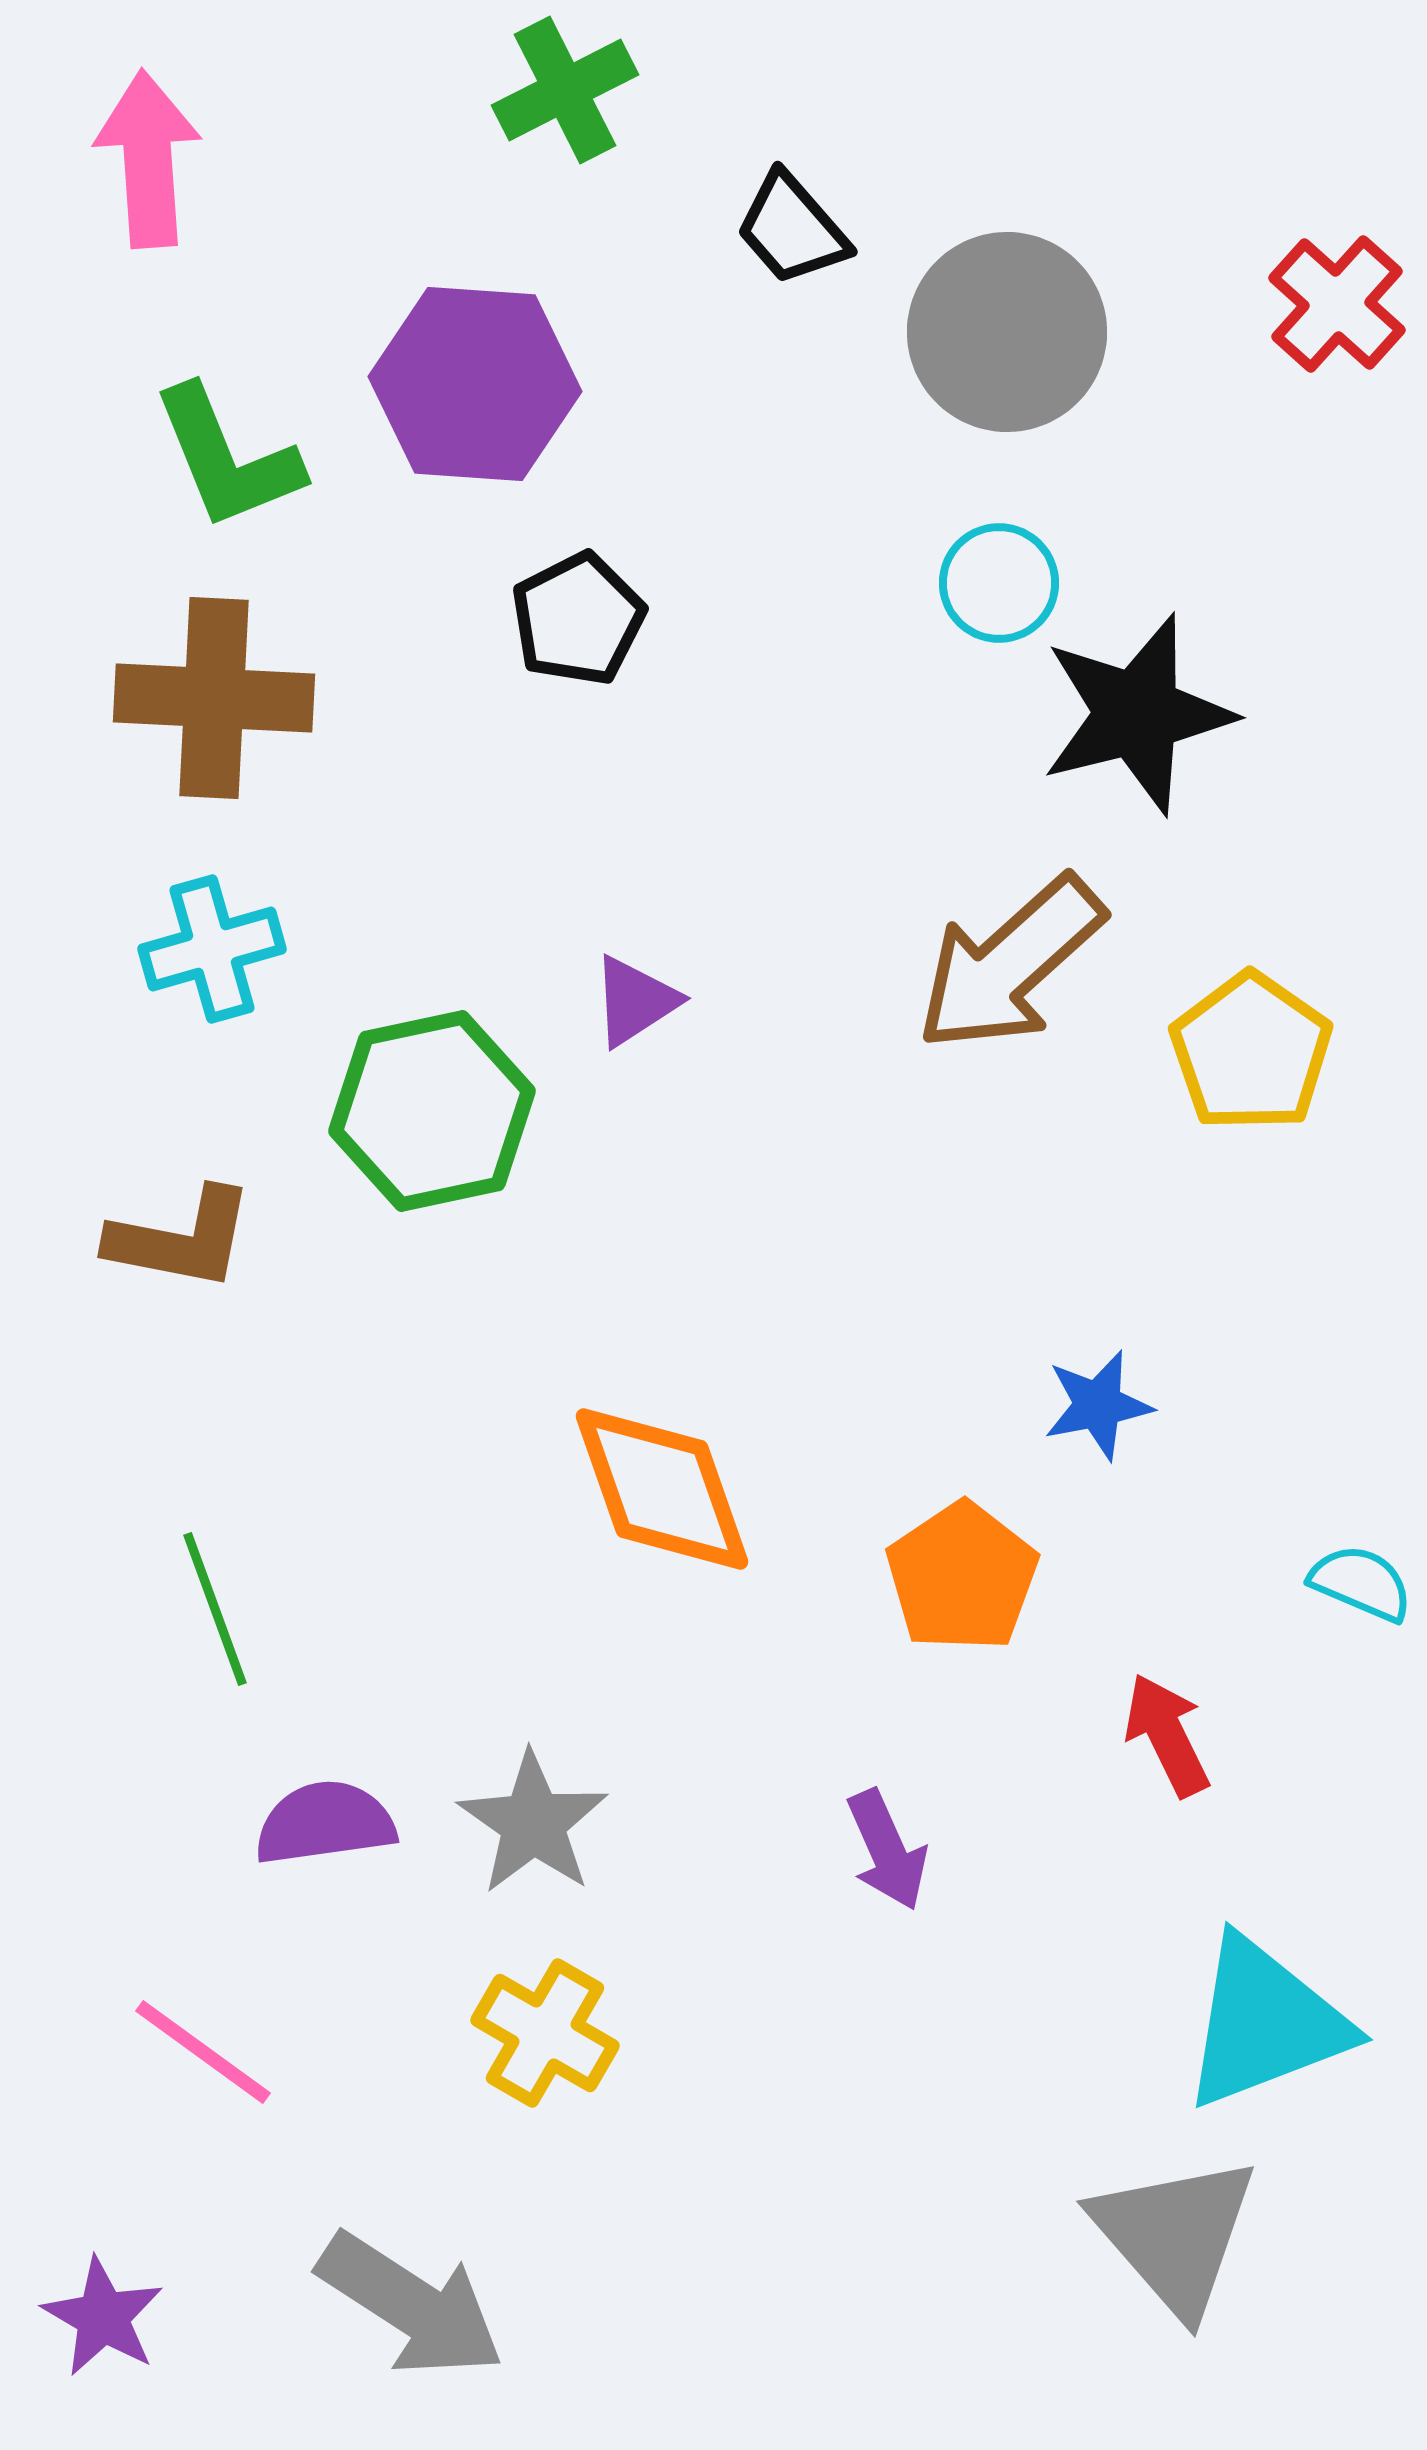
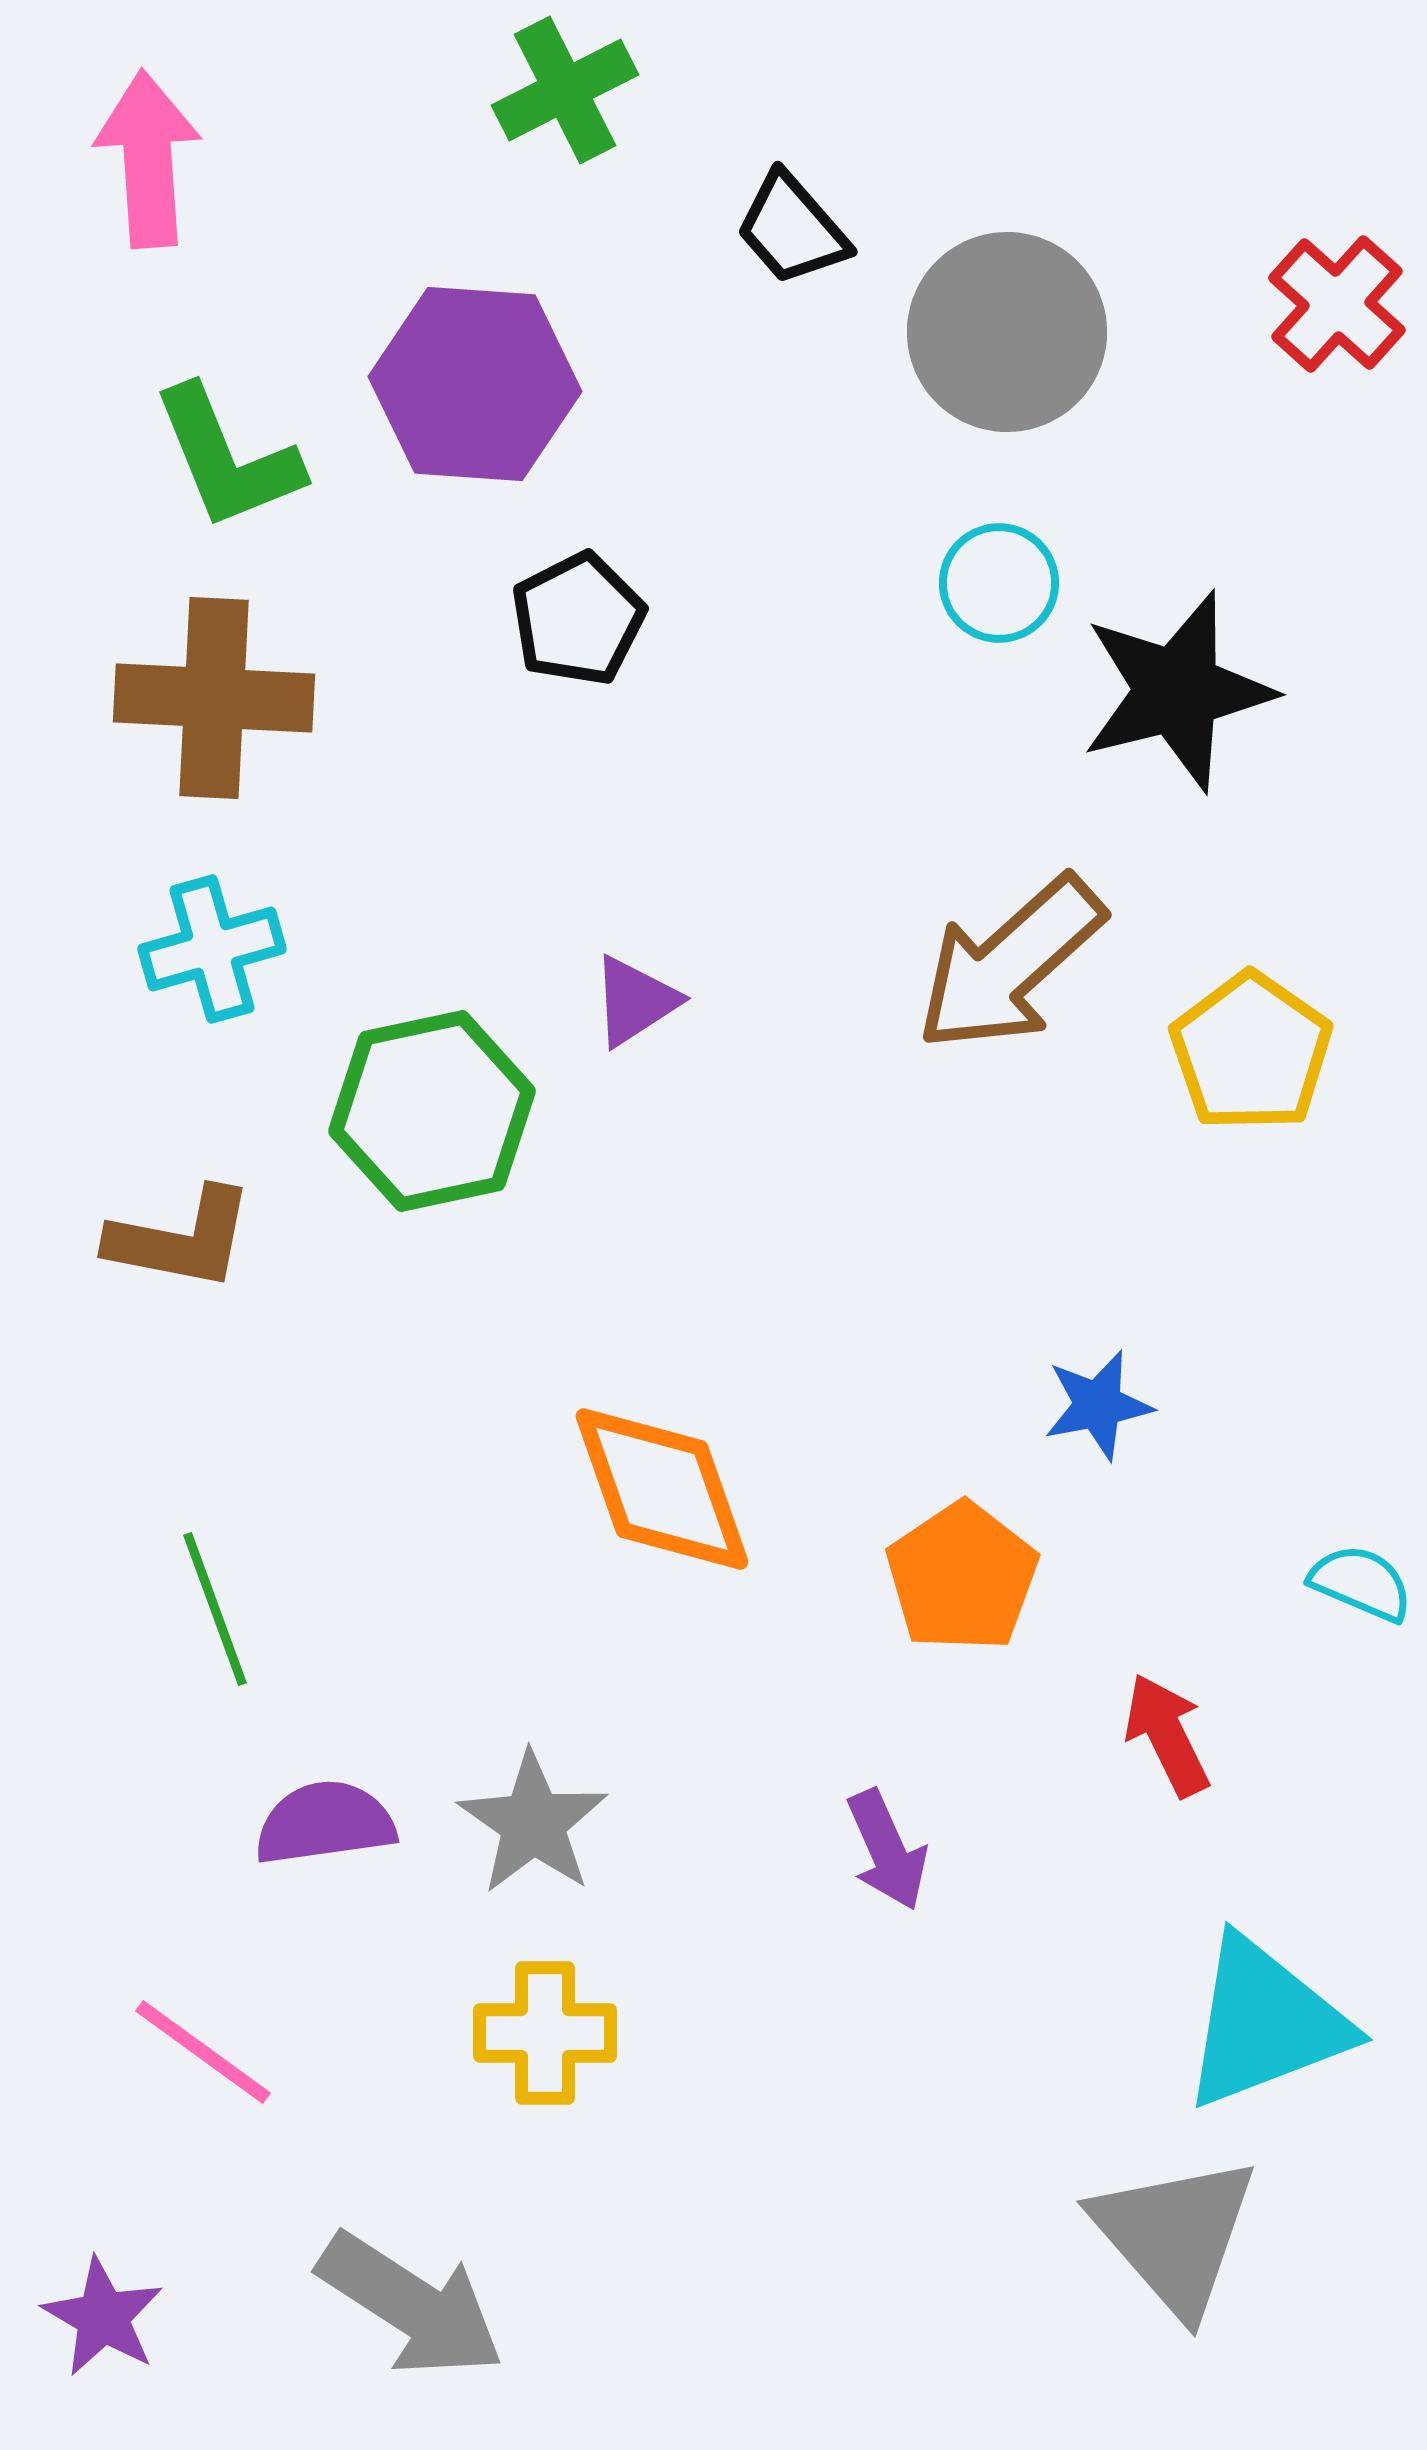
black star: moved 40 px right, 23 px up
yellow cross: rotated 30 degrees counterclockwise
